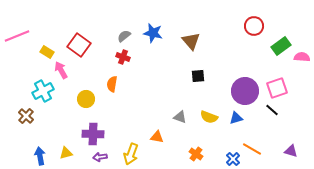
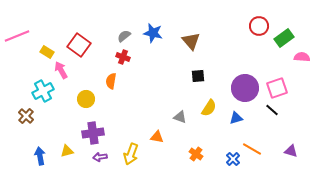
red circle: moved 5 px right
green rectangle: moved 3 px right, 8 px up
orange semicircle: moved 1 px left, 3 px up
purple circle: moved 3 px up
yellow semicircle: moved 9 px up; rotated 78 degrees counterclockwise
purple cross: moved 1 px up; rotated 10 degrees counterclockwise
yellow triangle: moved 1 px right, 2 px up
